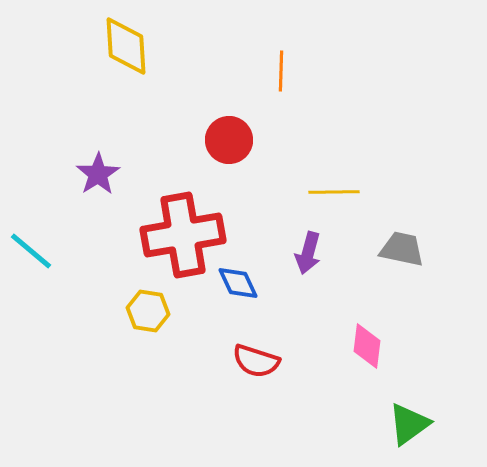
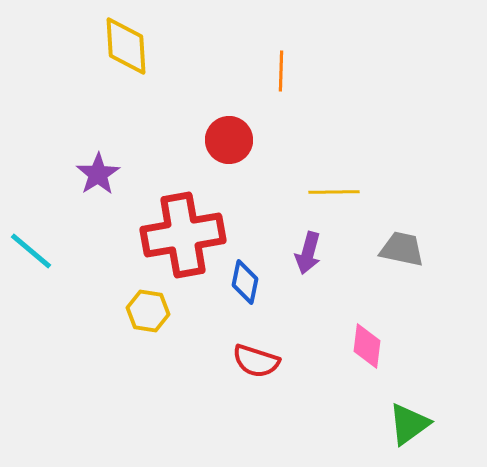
blue diamond: moved 7 px right, 1 px up; rotated 36 degrees clockwise
